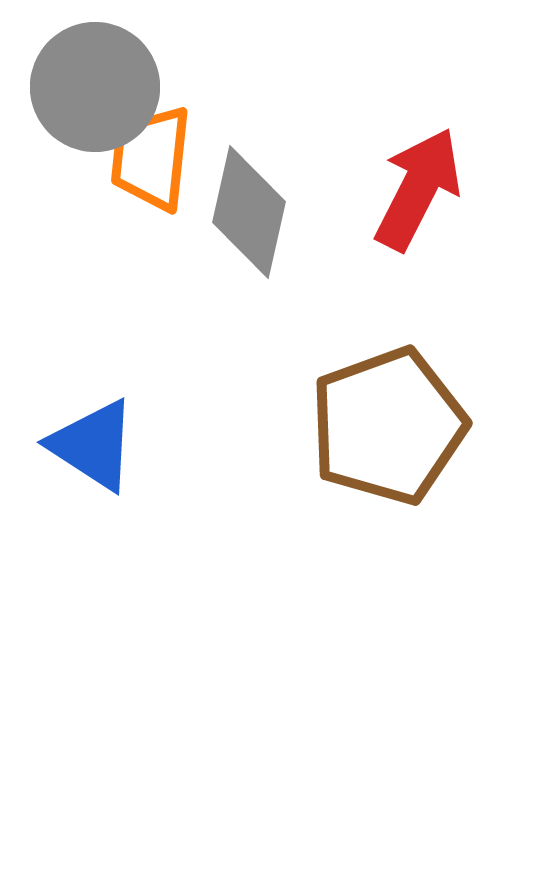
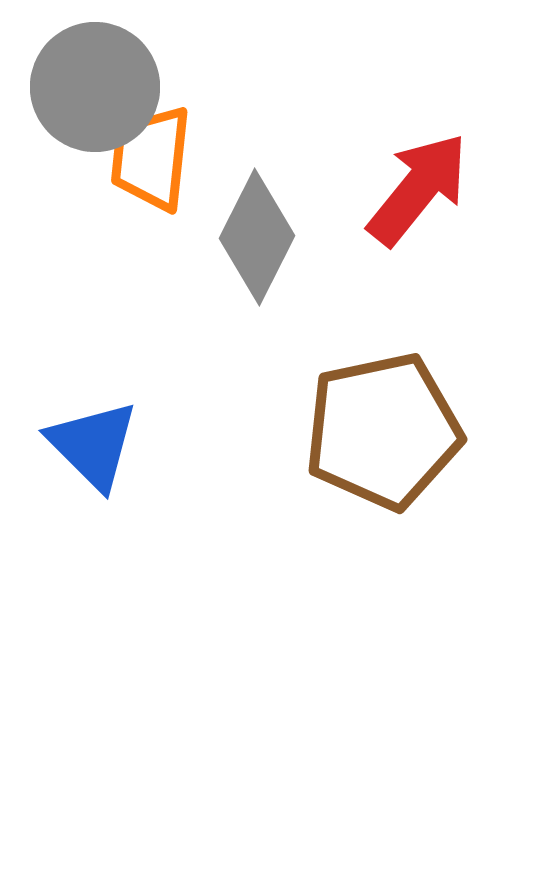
red arrow: rotated 12 degrees clockwise
gray diamond: moved 8 px right, 25 px down; rotated 14 degrees clockwise
brown pentagon: moved 5 px left, 5 px down; rotated 8 degrees clockwise
blue triangle: rotated 12 degrees clockwise
